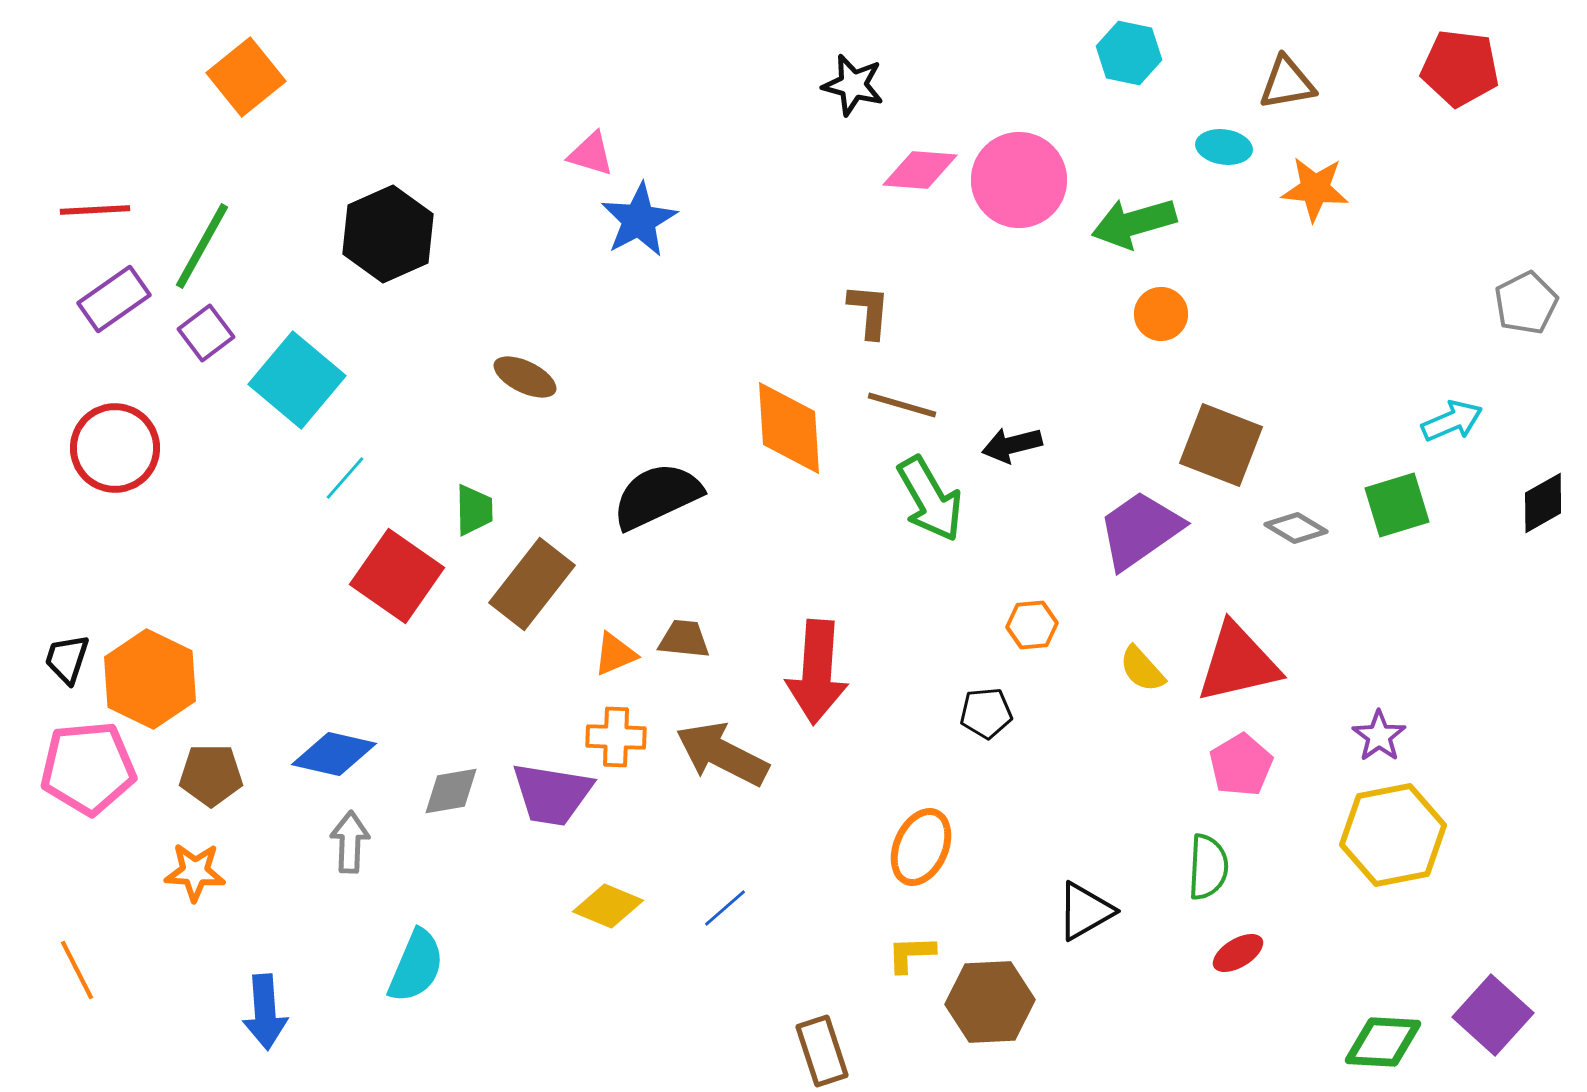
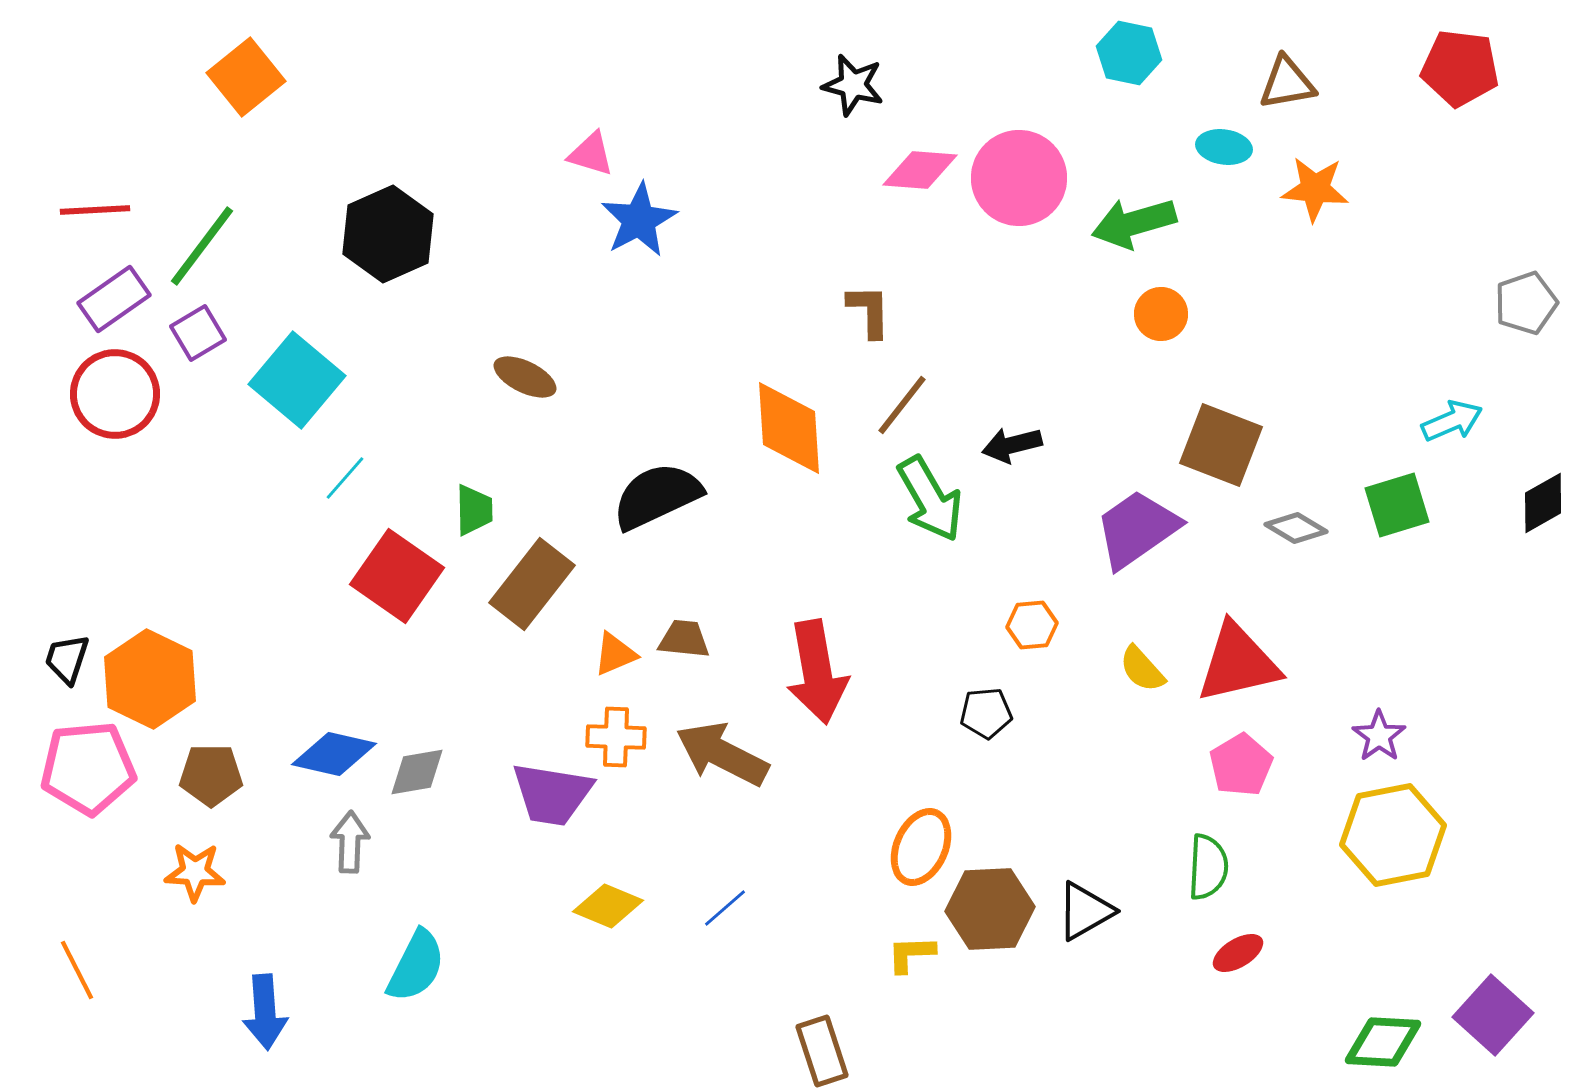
pink circle at (1019, 180): moved 2 px up
green line at (202, 246): rotated 8 degrees clockwise
gray pentagon at (1526, 303): rotated 8 degrees clockwise
brown L-shape at (869, 311): rotated 6 degrees counterclockwise
purple square at (206, 333): moved 8 px left; rotated 6 degrees clockwise
brown line at (902, 405): rotated 68 degrees counterclockwise
red circle at (115, 448): moved 54 px up
purple trapezoid at (1140, 530): moved 3 px left, 1 px up
red arrow at (817, 672): rotated 14 degrees counterclockwise
gray diamond at (451, 791): moved 34 px left, 19 px up
cyan semicircle at (416, 966): rotated 4 degrees clockwise
brown hexagon at (990, 1002): moved 93 px up
